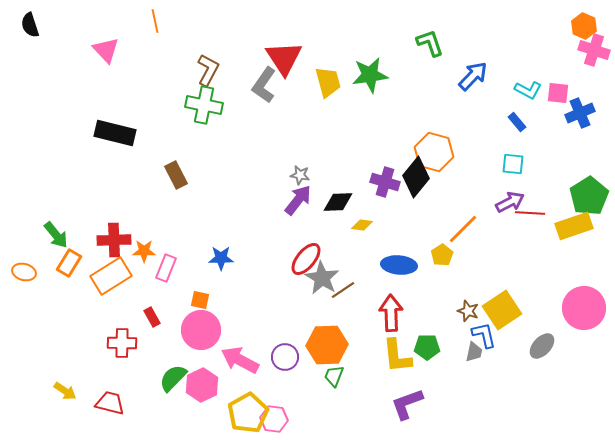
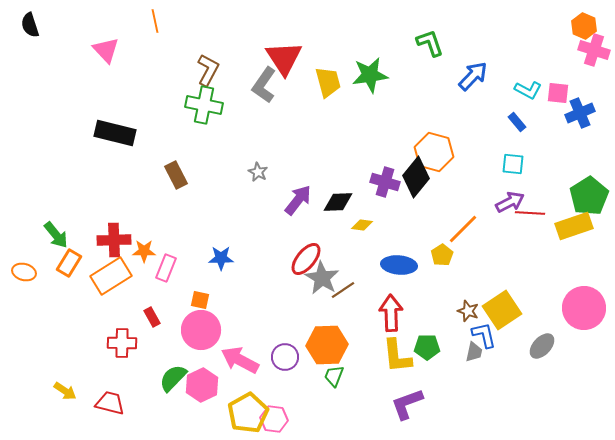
gray star at (300, 175): moved 42 px left, 3 px up; rotated 18 degrees clockwise
